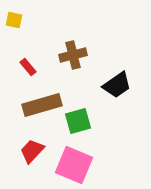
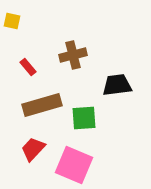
yellow square: moved 2 px left, 1 px down
black trapezoid: rotated 152 degrees counterclockwise
green square: moved 6 px right, 3 px up; rotated 12 degrees clockwise
red trapezoid: moved 1 px right, 2 px up
